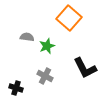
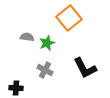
orange square: rotated 10 degrees clockwise
green star: moved 3 px up
gray cross: moved 6 px up
black cross: rotated 16 degrees counterclockwise
